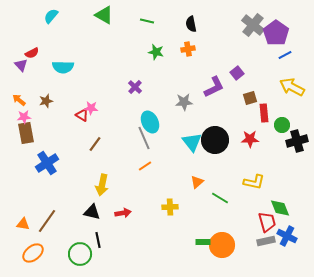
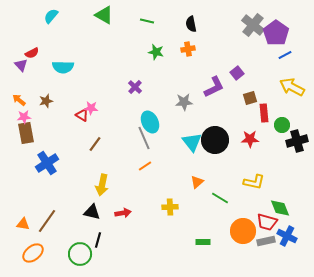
red trapezoid at (267, 222): rotated 120 degrees clockwise
black line at (98, 240): rotated 28 degrees clockwise
orange circle at (222, 245): moved 21 px right, 14 px up
